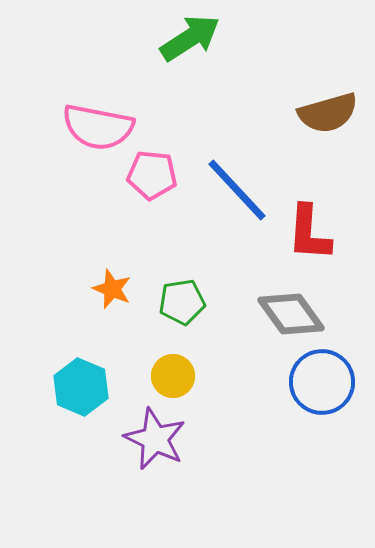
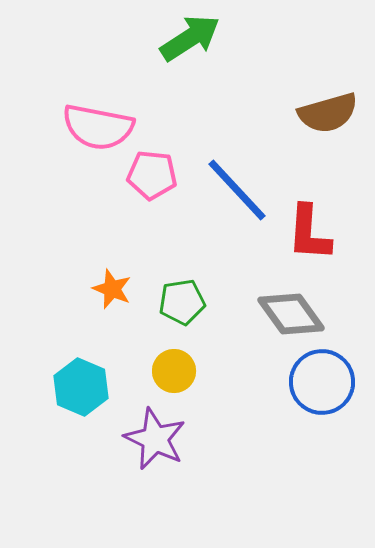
yellow circle: moved 1 px right, 5 px up
